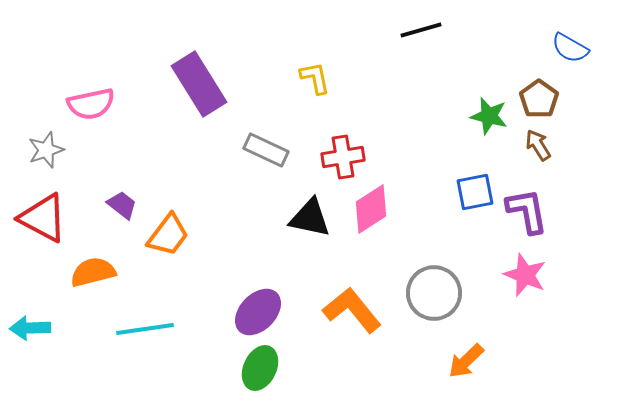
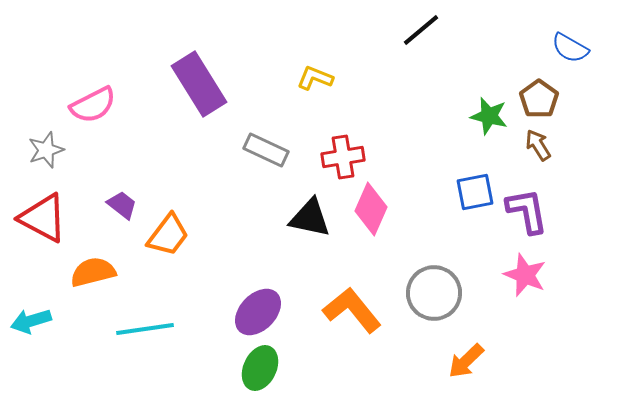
black line: rotated 24 degrees counterclockwise
yellow L-shape: rotated 57 degrees counterclockwise
pink semicircle: moved 2 px right, 1 px down; rotated 15 degrees counterclockwise
pink diamond: rotated 33 degrees counterclockwise
cyan arrow: moved 1 px right, 7 px up; rotated 15 degrees counterclockwise
